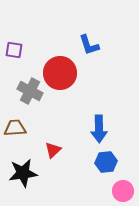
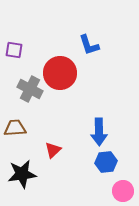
gray cross: moved 2 px up
blue arrow: moved 3 px down
black star: moved 1 px left, 1 px down
